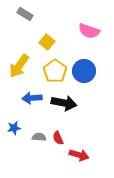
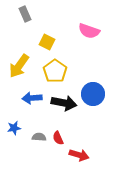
gray rectangle: rotated 35 degrees clockwise
yellow square: rotated 14 degrees counterclockwise
blue circle: moved 9 px right, 23 px down
